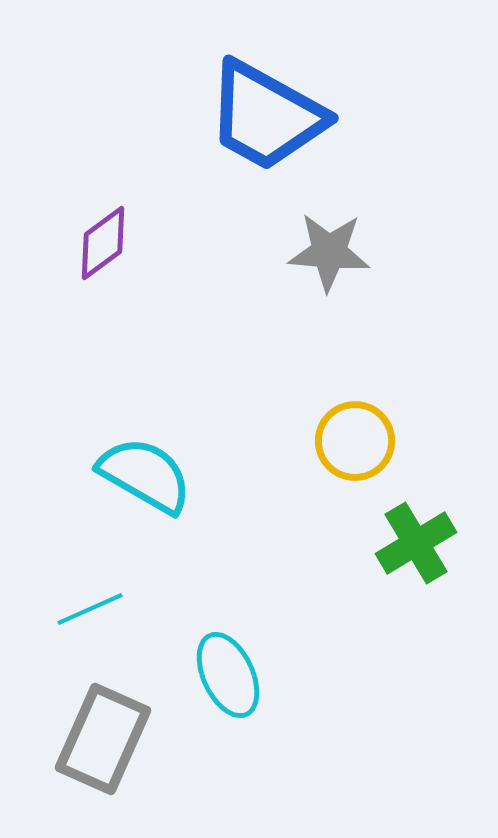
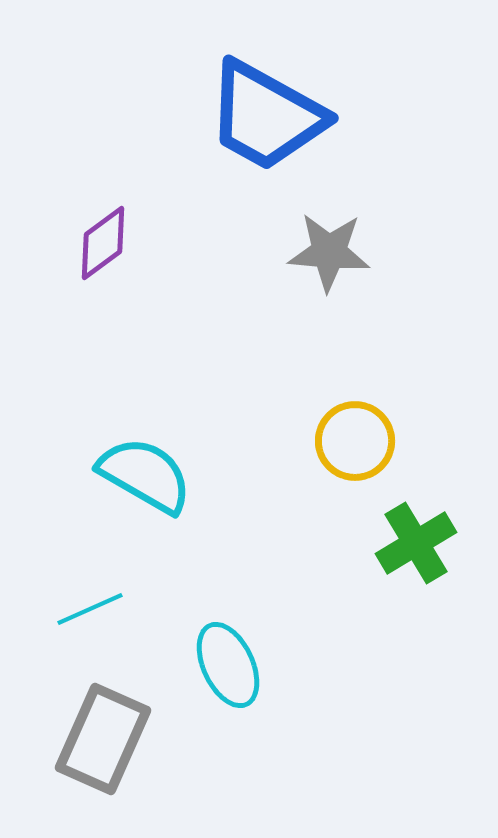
cyan ellipse: moved 10 px up
